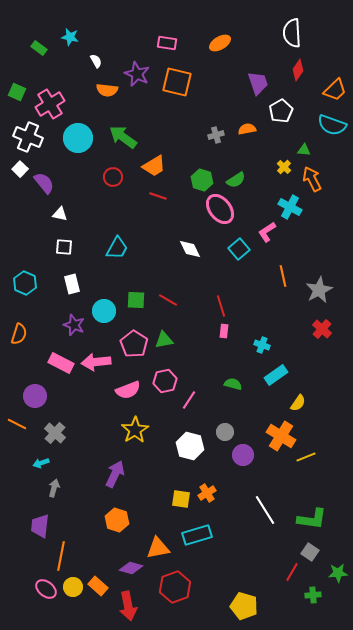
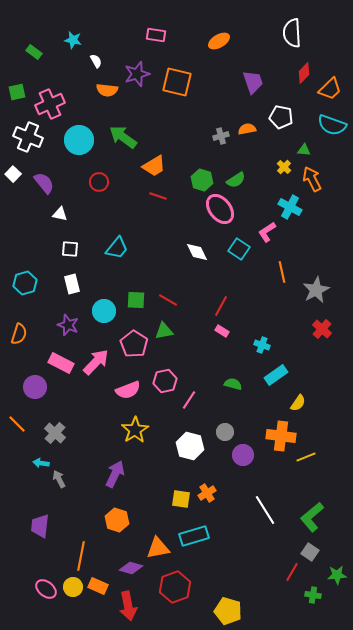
cyan star at (70, 37): moved 3 px right, 3 px down
pink rectangle at (167, 43): moved 11 px left, 8 px up
orange ellipse at (220, 43): moved 1 px left, 2 px up
green rectangle at (39, 48): moved 5 px left, 4 px down
red diamond at (298, 70): moved 6 px right, 3 px down; rotated 10 degrees clockwise
purple star at (137, 74): rotated 30 degrees clockwise
purple trapezoid at (258, 83): moved 5 px left, 1 px up
orange trapezoid at (335, 90): moved 5 px left, 1 px up
green square at (17, 92): rotated 36 degrees counterclockwise
pink cross at (50, 104): rotated 8 degrees clockwise
white pentagon at (281, 111): moved 6 px down; rotated 30 degrees counterclockwise
gray cross at (216, 135): moved 5 px right, 1 px down
cyan circle at (78, 138): moved 1 px right, 2 px down
white square at (20, 169): moved 7 px left, 5 px down
red circle at (113, 177): moved 14 px left, 5 px down
white square at (64, 247): moved 6 px right, 2 px down
cyan trapezoid at (117, 248): rotated 10 degrees clockwise
white diamond at (190, 249): moved 7 px right, 3 px down
cyan square at (239, 249): rotated 15 degrees counterclockwise
orange line at (283, 276): moved 1 px left, 4 px up
cyan hexagon at (25, 283): rotated 20 degrees clockwise
gray star at (319, 290): moved 3 px left
red line at (221, 306): rotated 45 degrees clockwise
purple star at (74, 325): moved 6 px left
pink rectangle at (224, 331): moved 2 px left; rotated 64 degrees counterclockwise
green triangle at (164, 340): moved 9 px up
pink arrow at (96, 362): rotated 140 degrees clockwise
purple circle at (35, 396): moved 9 px up
orange line at (17, 424): rotated 18 degrees clockwise
orange cross at (281, 436): rotated 24 degrees counterclockwise
cyan arrow at (41, 463): rotated 28 degrees clockwise
gray arrow at (54, 488): moved 5 px right, 9 px up; rotated 42 degrees counterclockwise
green L-shape at (312, 519): moved 2 px up; rotated 132 degrees clockwise
cyan rectangle at (197, 535): moved 3 px left, 1 px down
orange line at (61, 556): moved 20 px right
green star at (338, 573): moved 1 px left, 2 px down
orange rectangle at (98, 586): rotated 18 degrees counterclockwise
green cross at (313, 595): rotated 14 degrees clockwise
yellow pentagon at (244, 606): moved 16 px left, 5 px down
